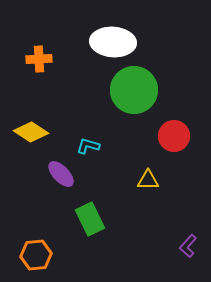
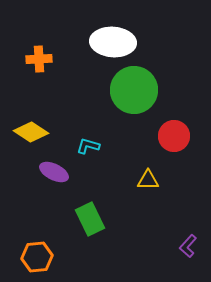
purple ellipse: moved 7 px left, 2 px up; rotated 20 degrees counterclockwise
orange hexagon: moved 1 px right, 2 px down
